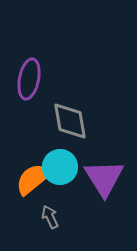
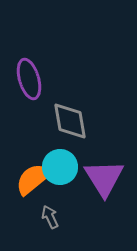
purple ellipse: rotated 27 degrees counterclockwise
